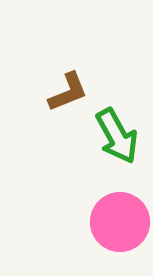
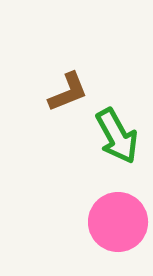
pink circle: moved 2 px left
